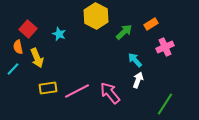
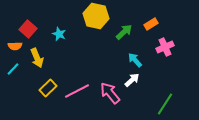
yellow hexagon: rotated 15 degrees counterclockwise
orange semicircle: moved 3 px left, 1 px up; rotated 80 degrees counterclockwise
white arrow: moved 6 px left; rotated 28 degrees clockwise
yellow rectangle: rotated 36 degrees counterclockwise
